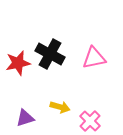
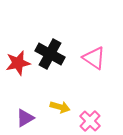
pink triangle: rotated 45 degrees clockwise
purple triangle: rotated 12 degrees counterclockwise
